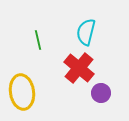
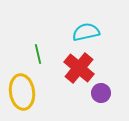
cyan semicircle: rotated 64 degrees clockwise
green line: moved 14 px down
